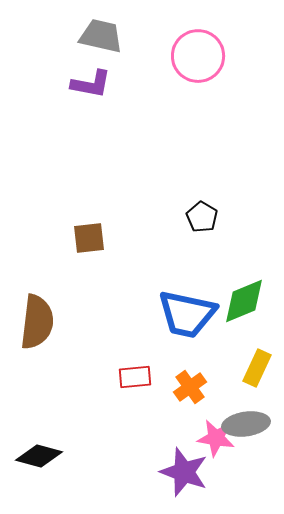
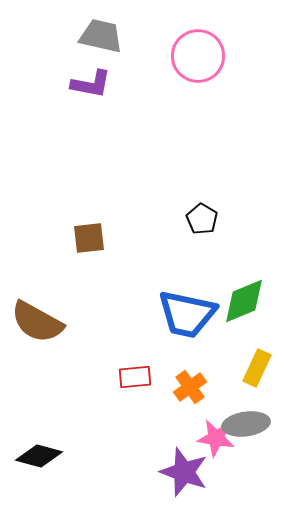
black pentagon: moved 2 px down
brown semicircle: rotated 112 degrees clockwise
